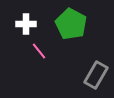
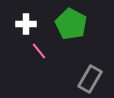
gray rectangle: moved 6 px left, 4 px down
